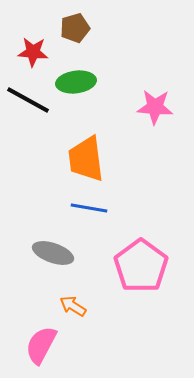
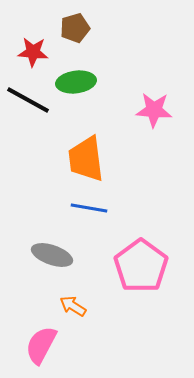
pink star: moved 1 px left, 3 px down
gray ellipse: moved 1 px left, 2 px down
